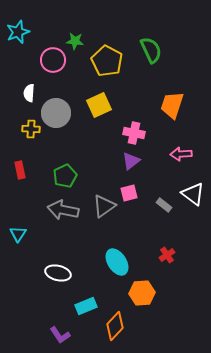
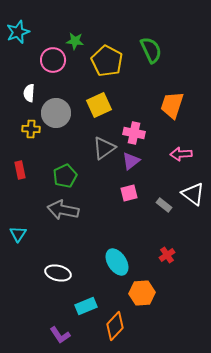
gray triangle: moved 58 px up
